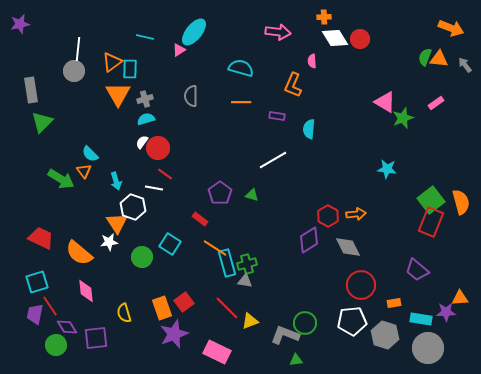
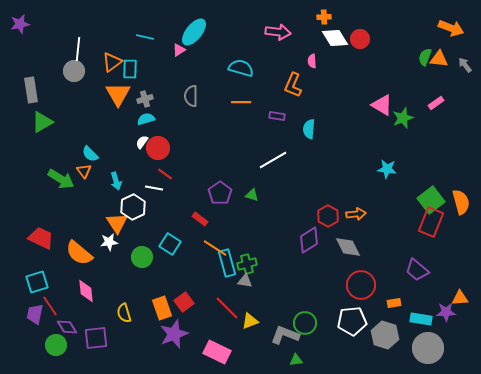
pink triangle at (385, 102): moved 3 px left, 3 px down
green triangle at (42, 122): rotated 15 degrees clockwise
white hexagon at (133, 207): rotated 15 degrees clockwise
